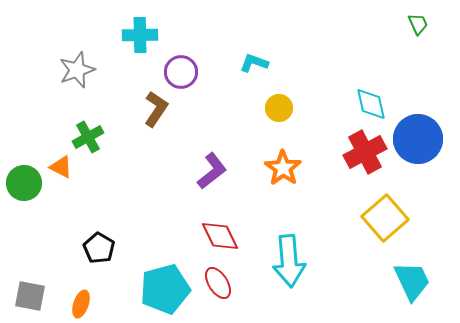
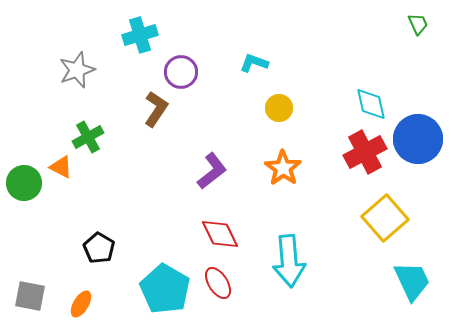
cyan cross: rotated 16 degrees counterclockwise
red diamond: moved 2 px up
cyan pentagon: rotated 27 degrees counterclockwise
orange ellipse: rotated 12 degrees clockwise
